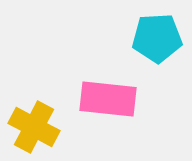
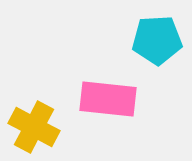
cyan pentagon: moved 2 px down
